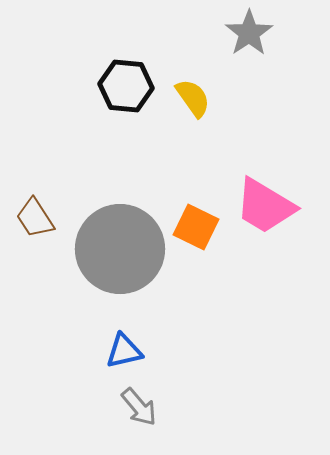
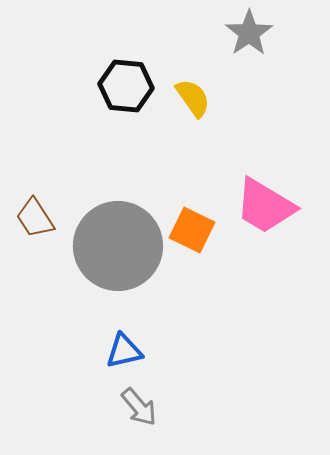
orange square: moved 4 px left, 3 px down
gray circle: moved 2 px left, 3 px up
